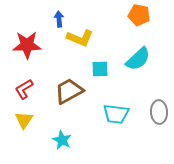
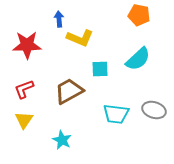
red L-shape: rotated 10 degrees clockwise
gray ellipse: moved 5 px left, 2 px up; rotated 70 degrees counterclockwise
